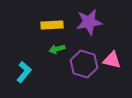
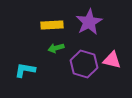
purple star: rotated 20 degrees counterclockwise
green arrow: moved 1 px left, 1 px up
cyan L-shape: moved 1 px right, 2 px up; rotated 120 degrees counterclockwise
